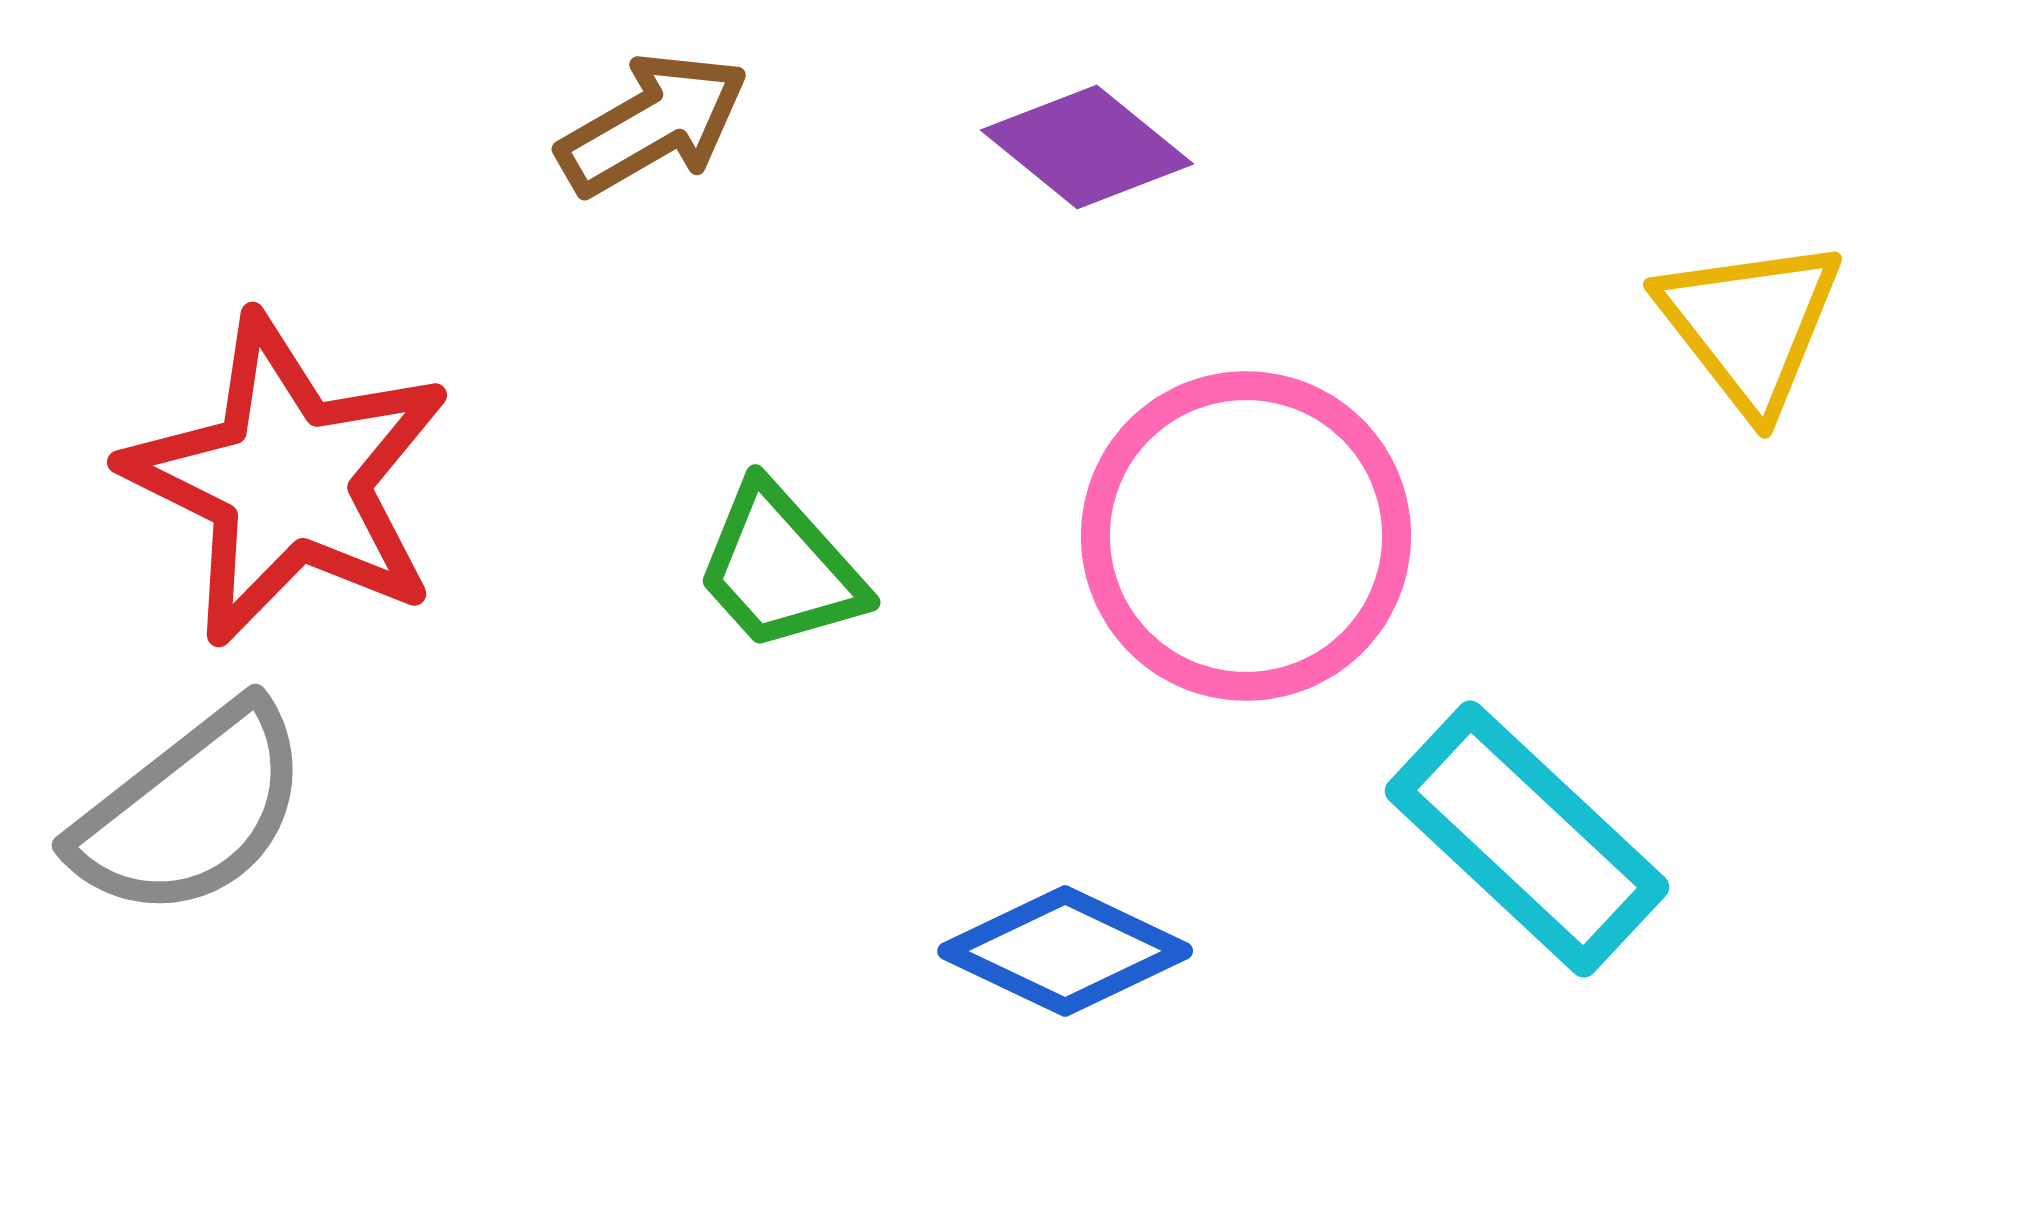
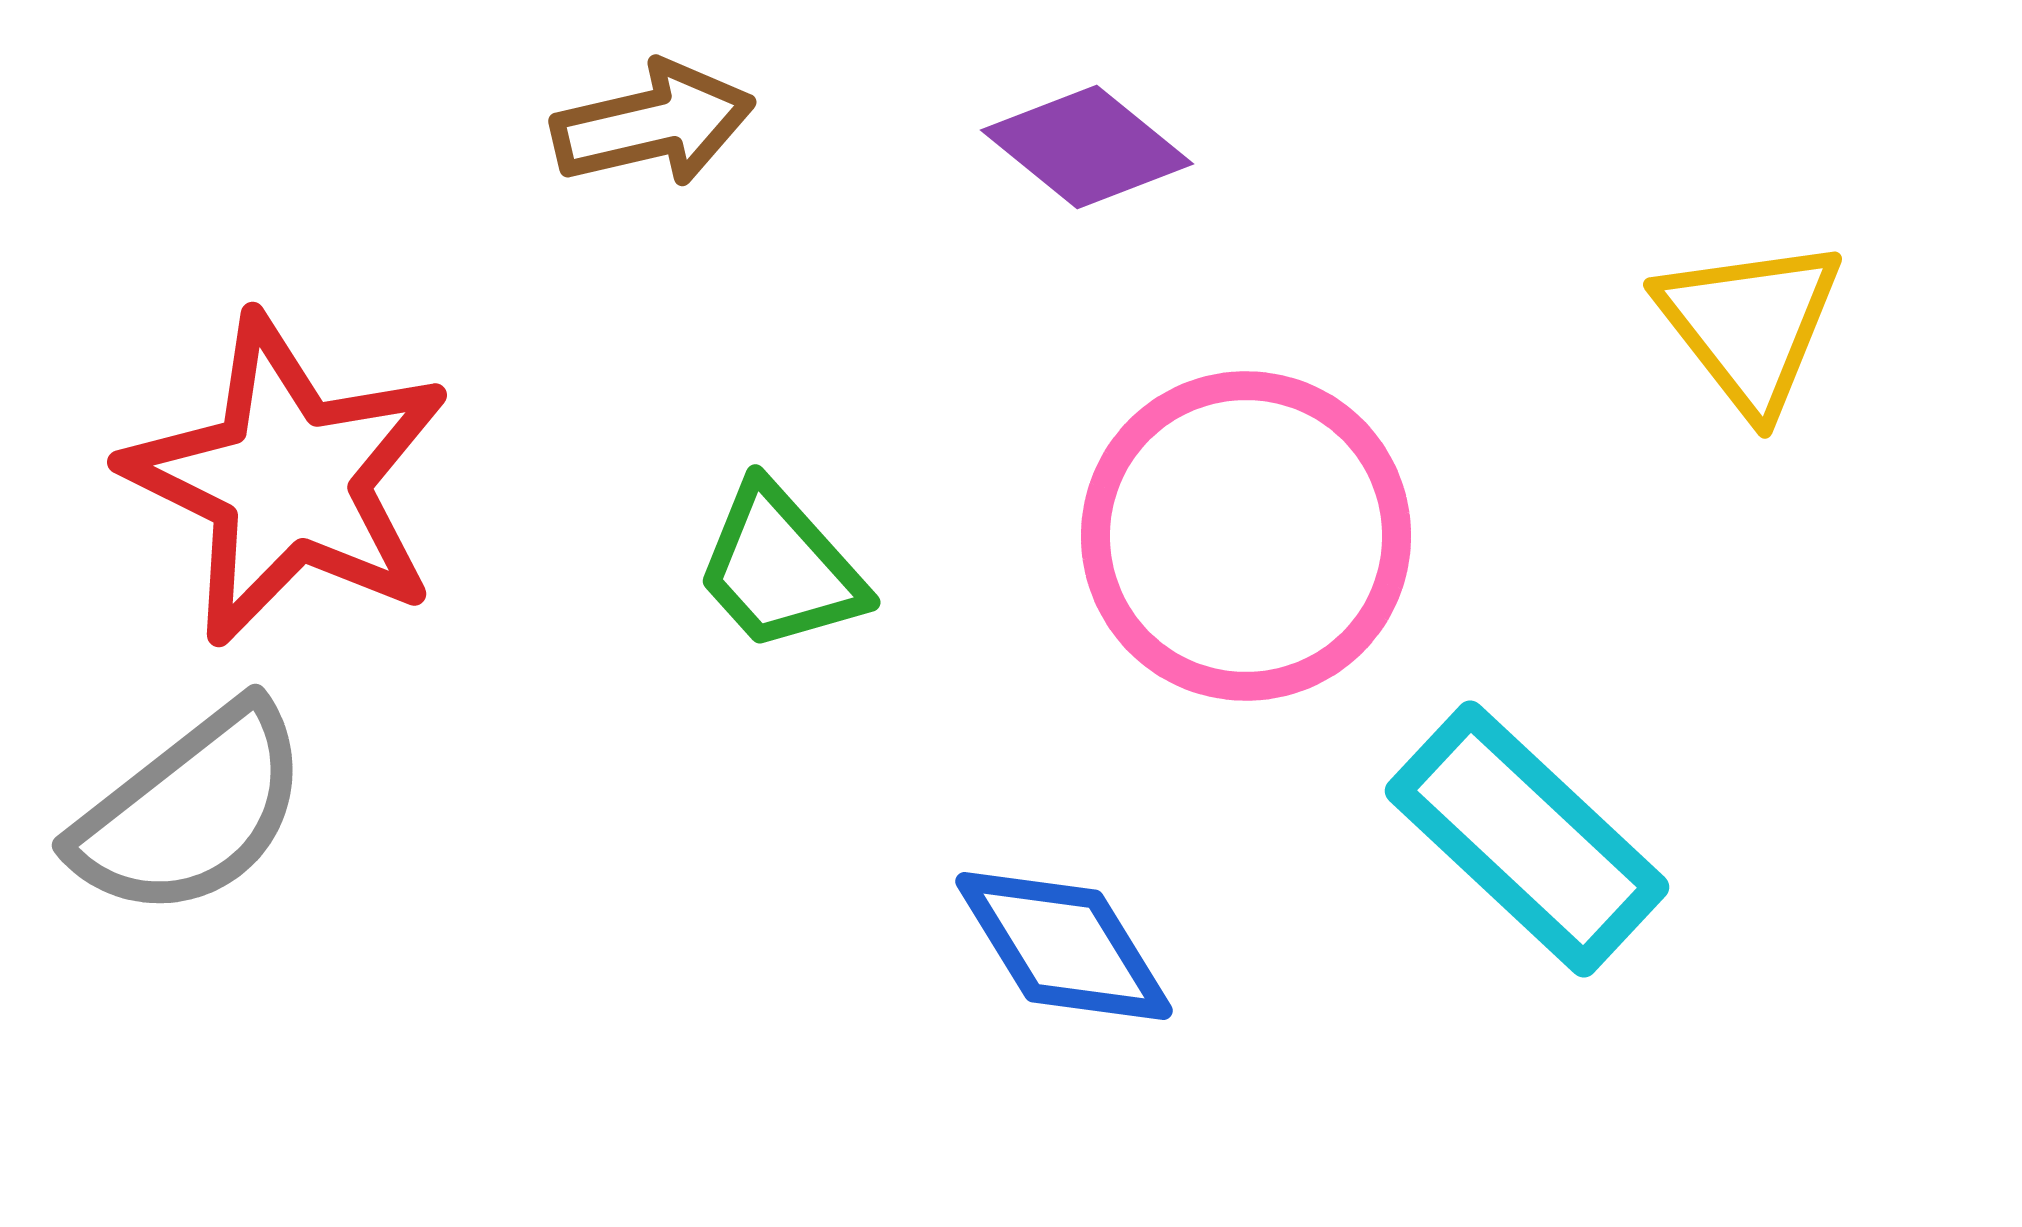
brown arrow: rotated 17 degrees clockwise
blue diamond: moved 1 px left, 5 px up; rotated 33 degrees clockwise
